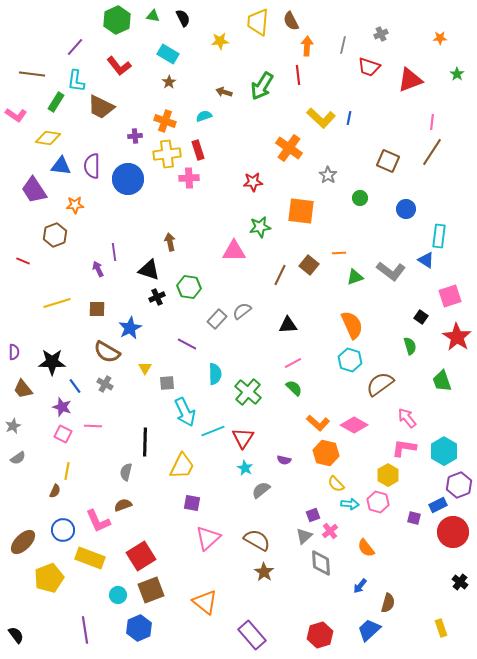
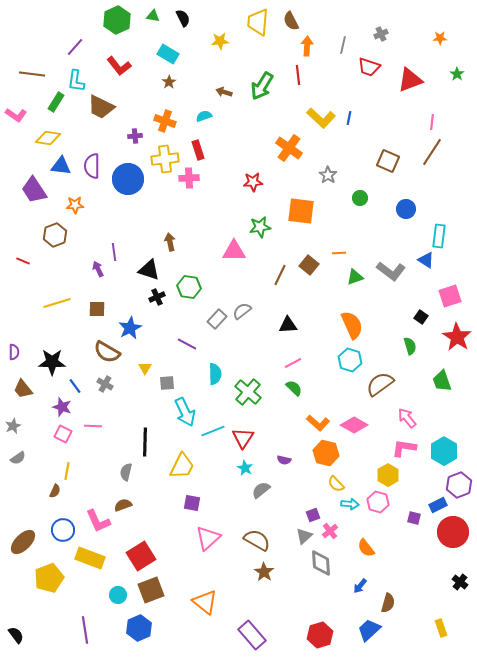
yellow cross at (167, 154): moved 2 px left, 5 px down
